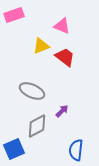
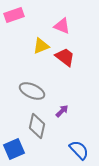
gray diamond: rotated 50 degrees counterclockwise
blue semicircle: moved 3 px right; rotated 130 degrees clockwise
